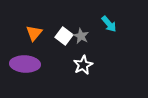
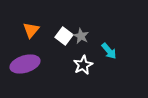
cyan arrow: moved 27 px down
orange triangle: moved 3 px left, 3 px up
purple ellipse: rotated 20 degrees counterclockwise
